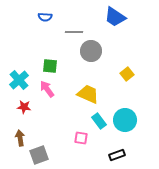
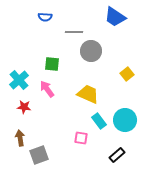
green square: moved 2 px right, 2 px up
black rectangle: rotated 21 degrees counterclockwise
